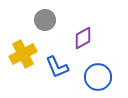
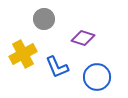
gray circle: moved 1 px left, 1 px up
purple diamond: rotated 45 degrees clockwise
blue circle: moved 1 px left
